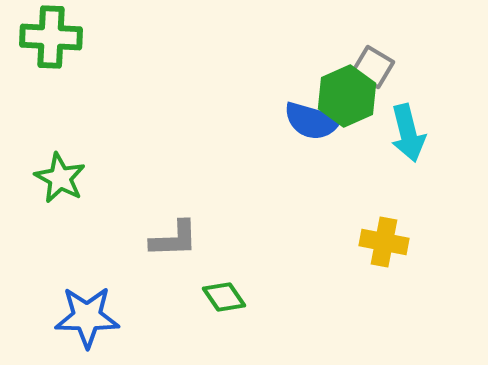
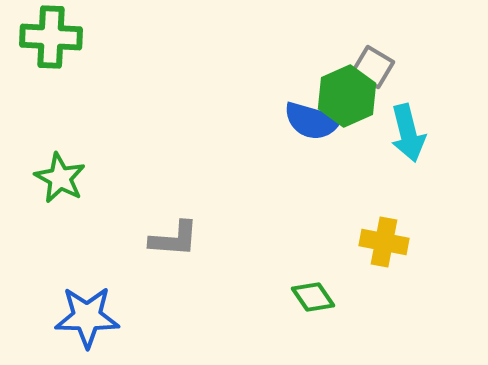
gray L-shape: rotated 6 degrees clockwise
green diamond: moved 89 px right
